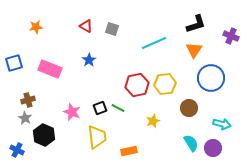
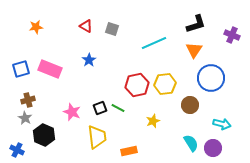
purple cross: moved 1 px right, 1 px up
blue square: moved 7 px right, 6 px down
brown circle: moved 1 px right, 3 px up
